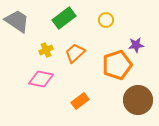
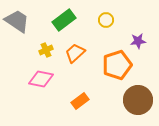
green rectangle: moved 2 px down
purple star: moved 2 px right, 4 px up
